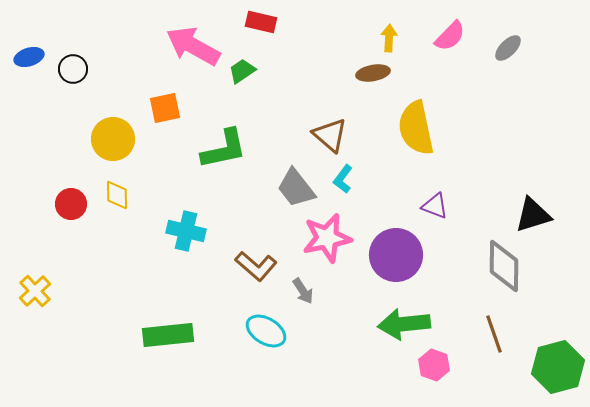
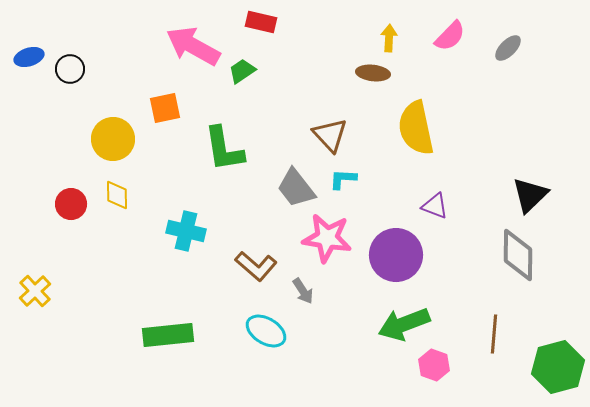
black circle: moved 3 px left
brown ellipse: rotated 16 degrees clockwise
brown triangle: rotated 6 degrees clockwise
green L-shape: rotated 93 degrees clockwise
cyan L-shape: rotated 56 degrees clockwise
black triangle: moved 3 px left, 20 px up; rotated 27 degrees counterclockwise
pink star: rotated 21 degrees clockwise
gray diamond: moved 14 px right, 11 px up
green arrow: rotated 15 degrees counterclockwise
brown line: rotated 24 degrees clockwise
